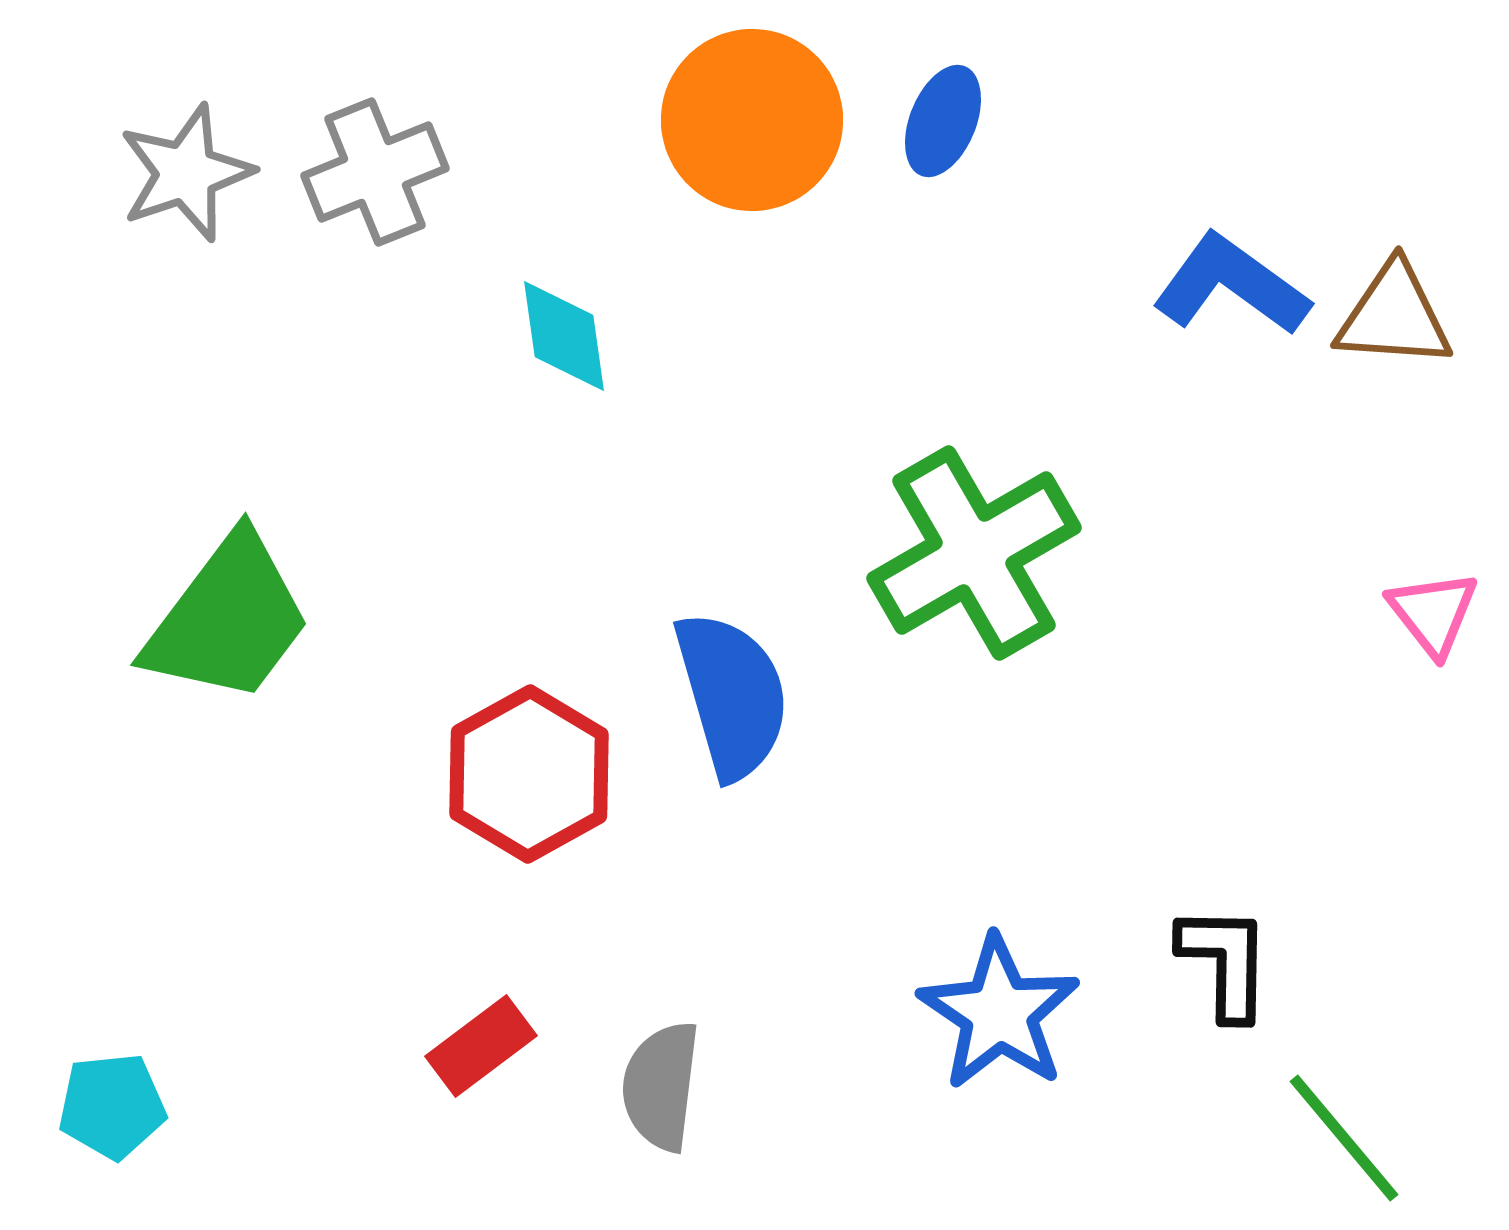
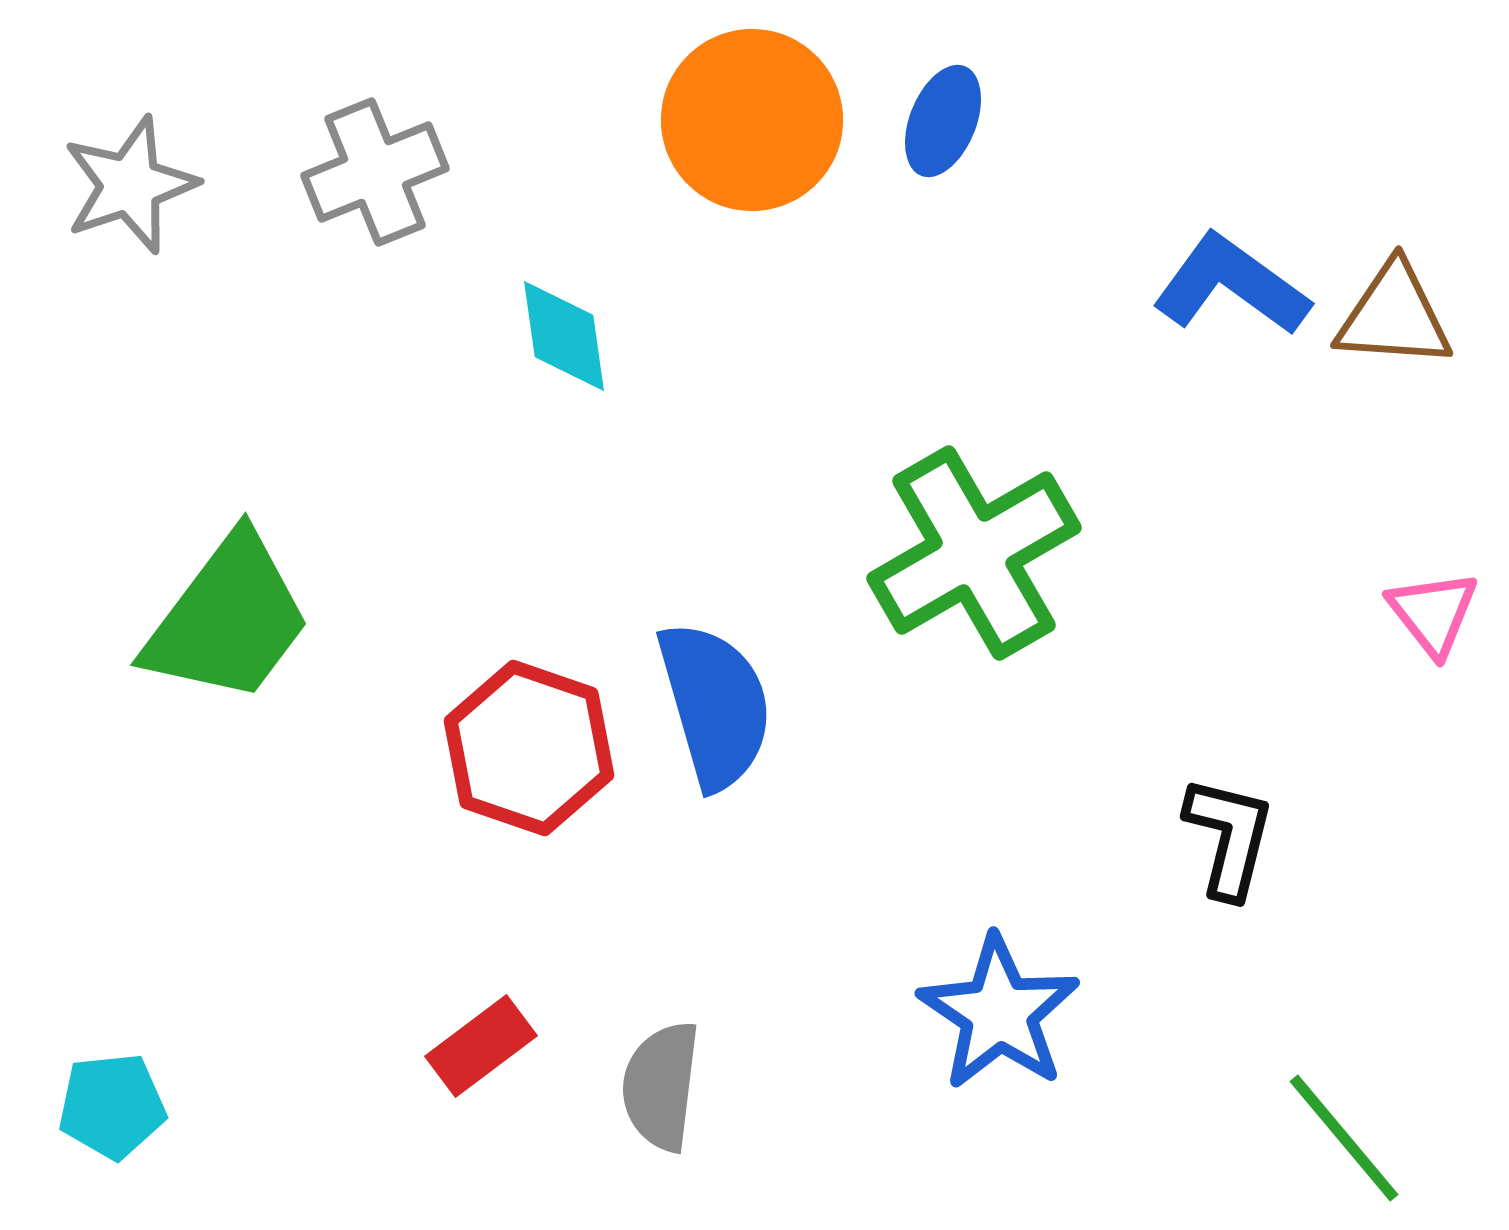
gray star: moved 56 px left, 12 px down
blue semicircle: moved 17 px left, 10 px down
red hexagon: moved 26 px up; rotated 12 degrees counterclockwise
black L-shape: moved 4 px right, 125 px up; rotated 13 degrees clockwise
